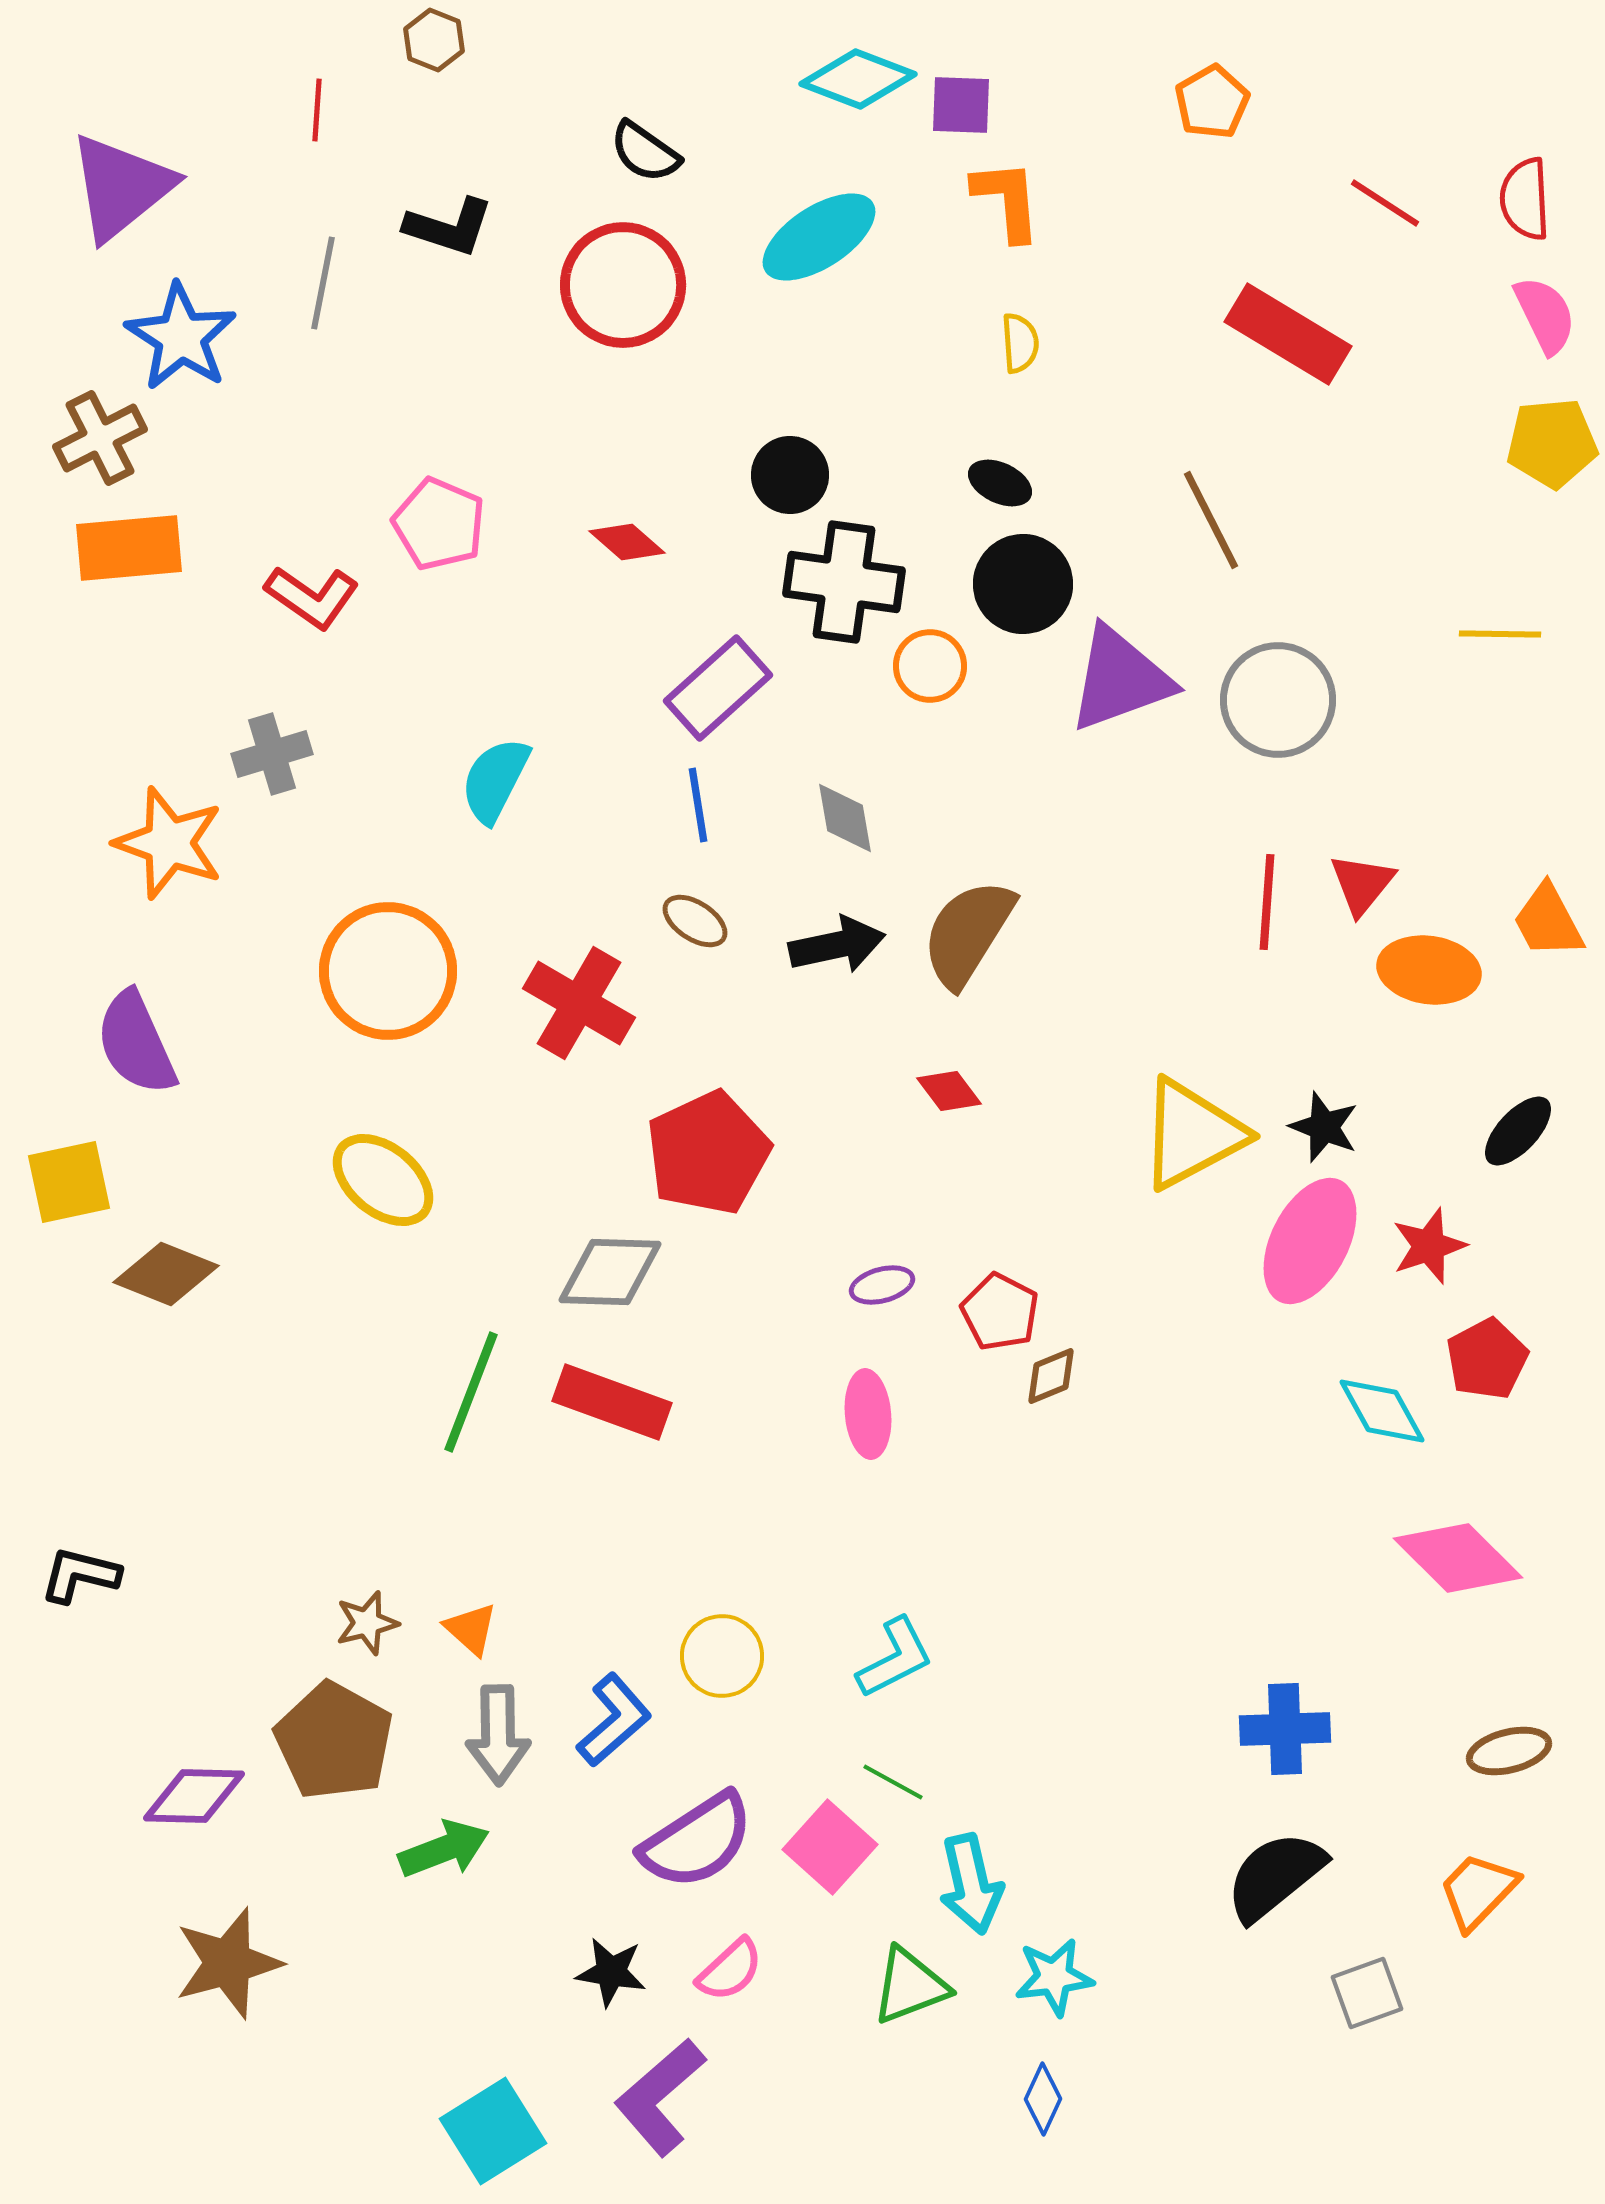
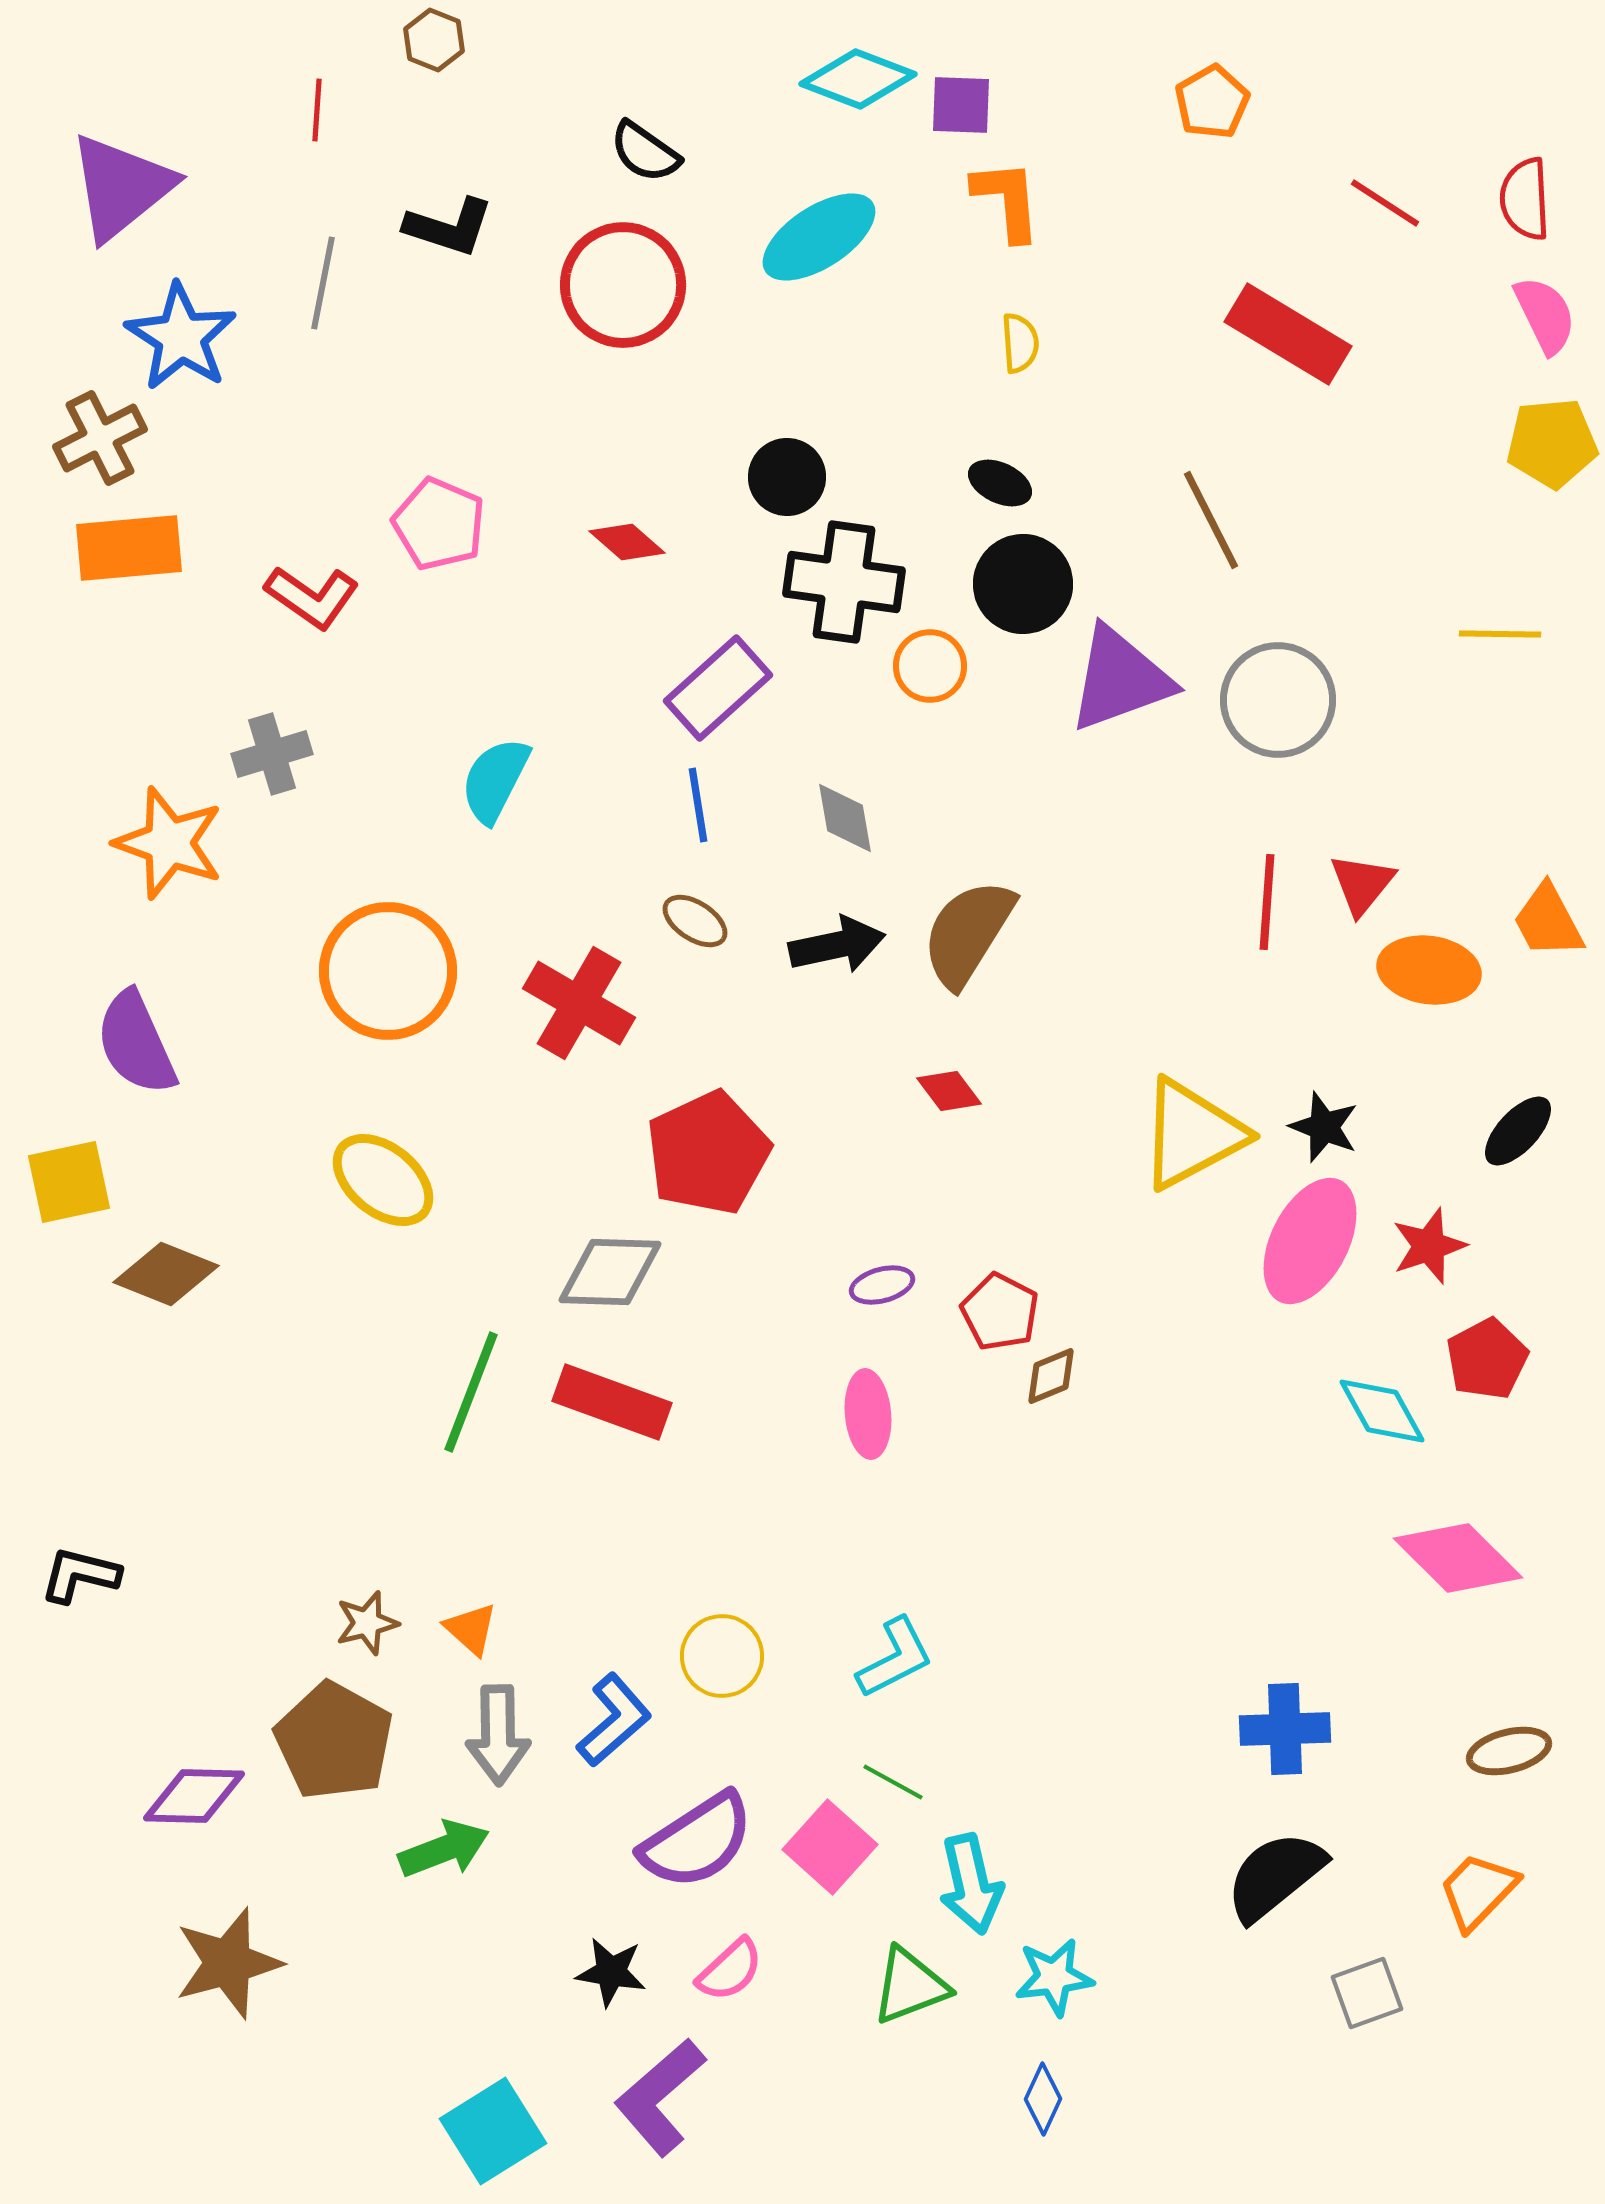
black circle at (790, 475): moved 3 px left, 2 px down
